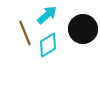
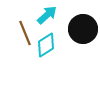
cyan diamond: moved 2 px left
